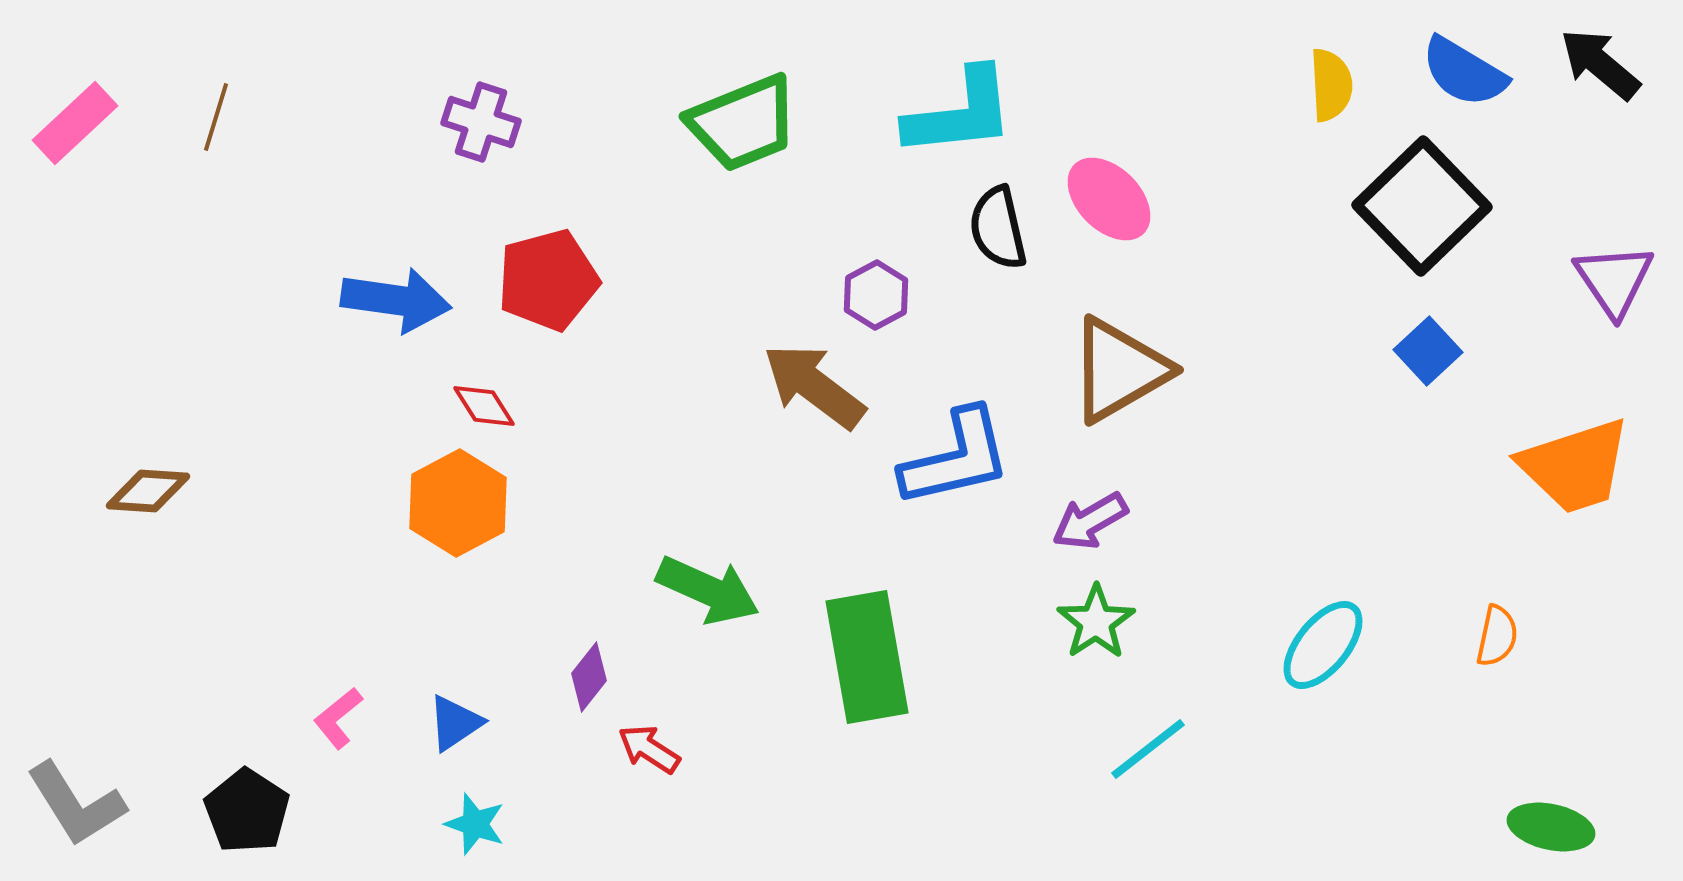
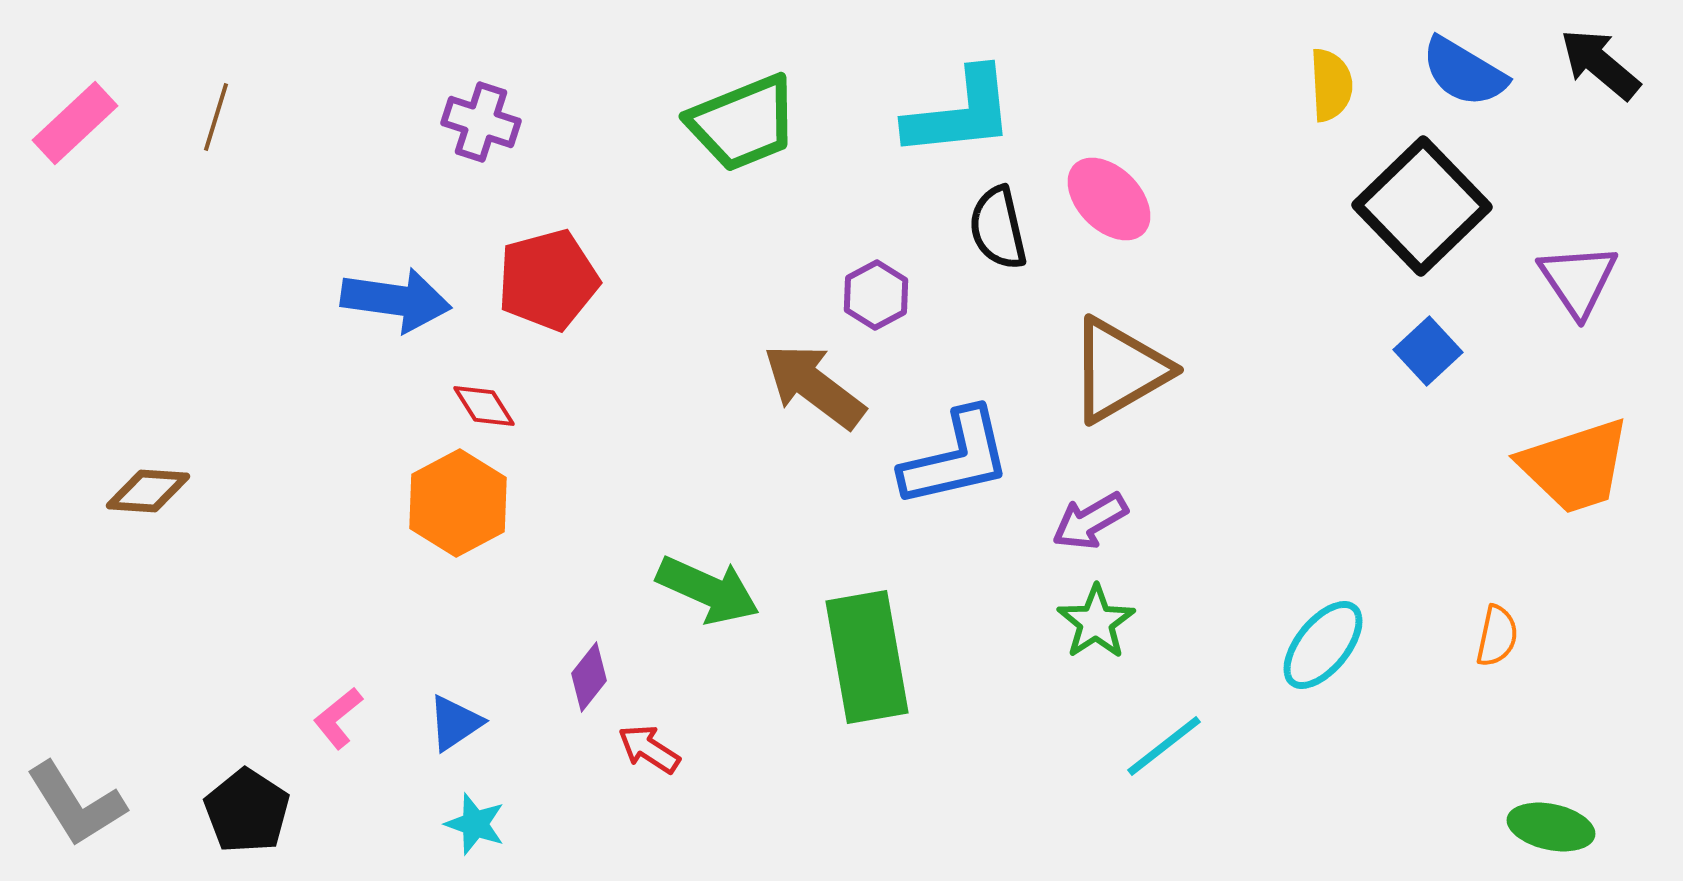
purple triangle: moved 36 px left
cyan line: moved 16 px right, 3 px up
